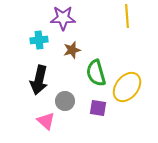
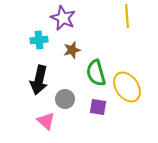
purple star: rotated 25 degrees clockwise
yellow ellipse: rotated 72 degrees counterclockwise
gray circle: moved 2 px up
purple square: moved 1 px up
